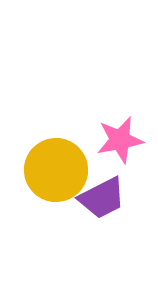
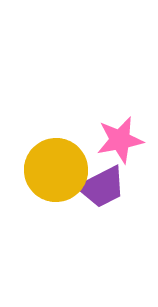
purple trapezoid: moved 11 px up
